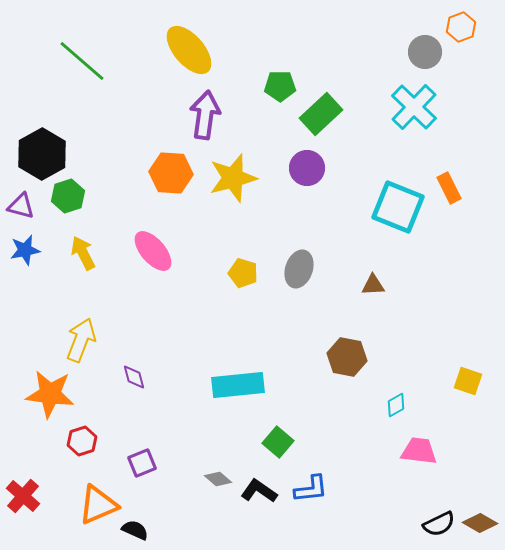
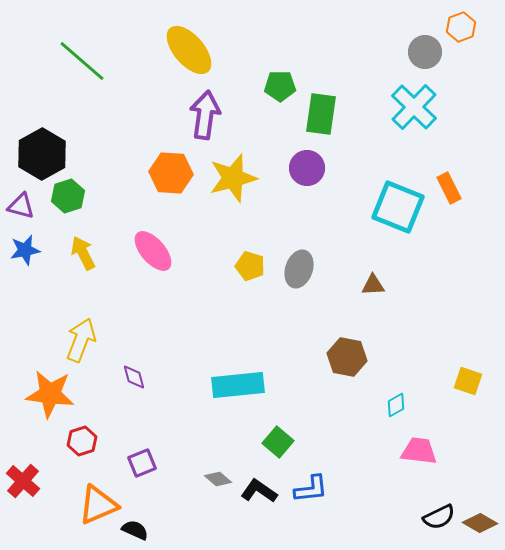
green rectangle at (321, 114): rotated 39 degrees counterclockwise
yellow pentagon at (243, 273): moved 7 px right, 7 px up
red cross at (23, 496): moved 15 px up
black semicircle at (439, 524): moved 7 px up
